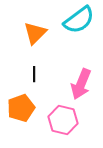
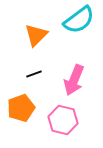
orange triangle: moved 1 px right, 2 px down
black line: rotated 70 degrees clockwise
pink arrow: moved 7 px left, 4 px up
